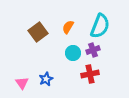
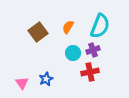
red cross: moved 2 px up
